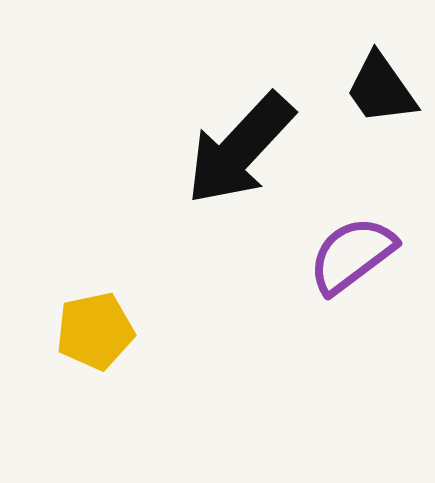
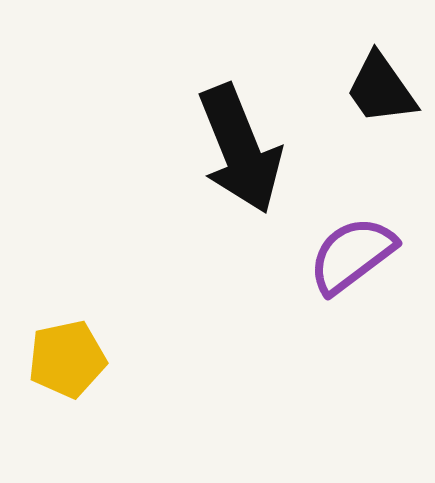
black arrow: rotated 65 degrees counterclockwise
yellow pentagon: moved 28 px left, 28 px down
